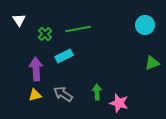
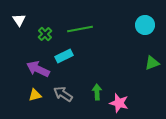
green line: moved 2 px right
purple arrow: moved 2 px right; rotated 60 degrees counterclockwise
